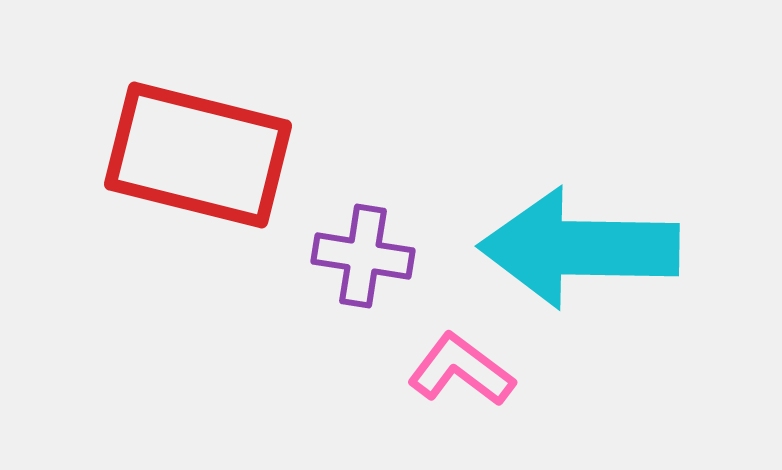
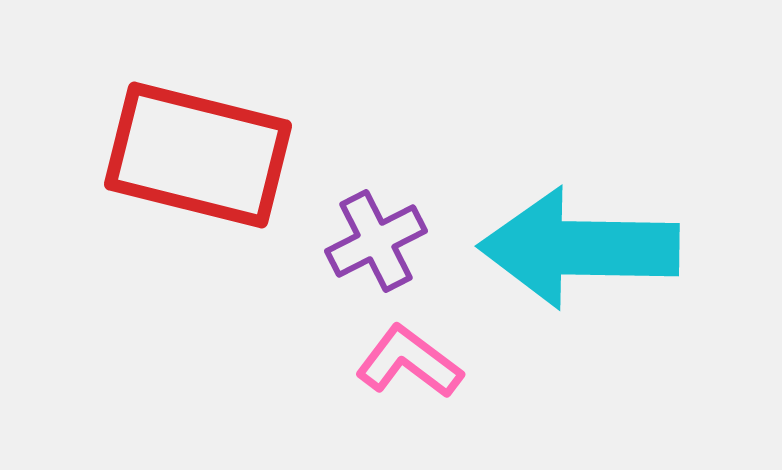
purple cross: moved 13 px right, 15 px up; rotated 36 degrees counterclockwise
pink L-shape: moved 52 px left, 8 px up
